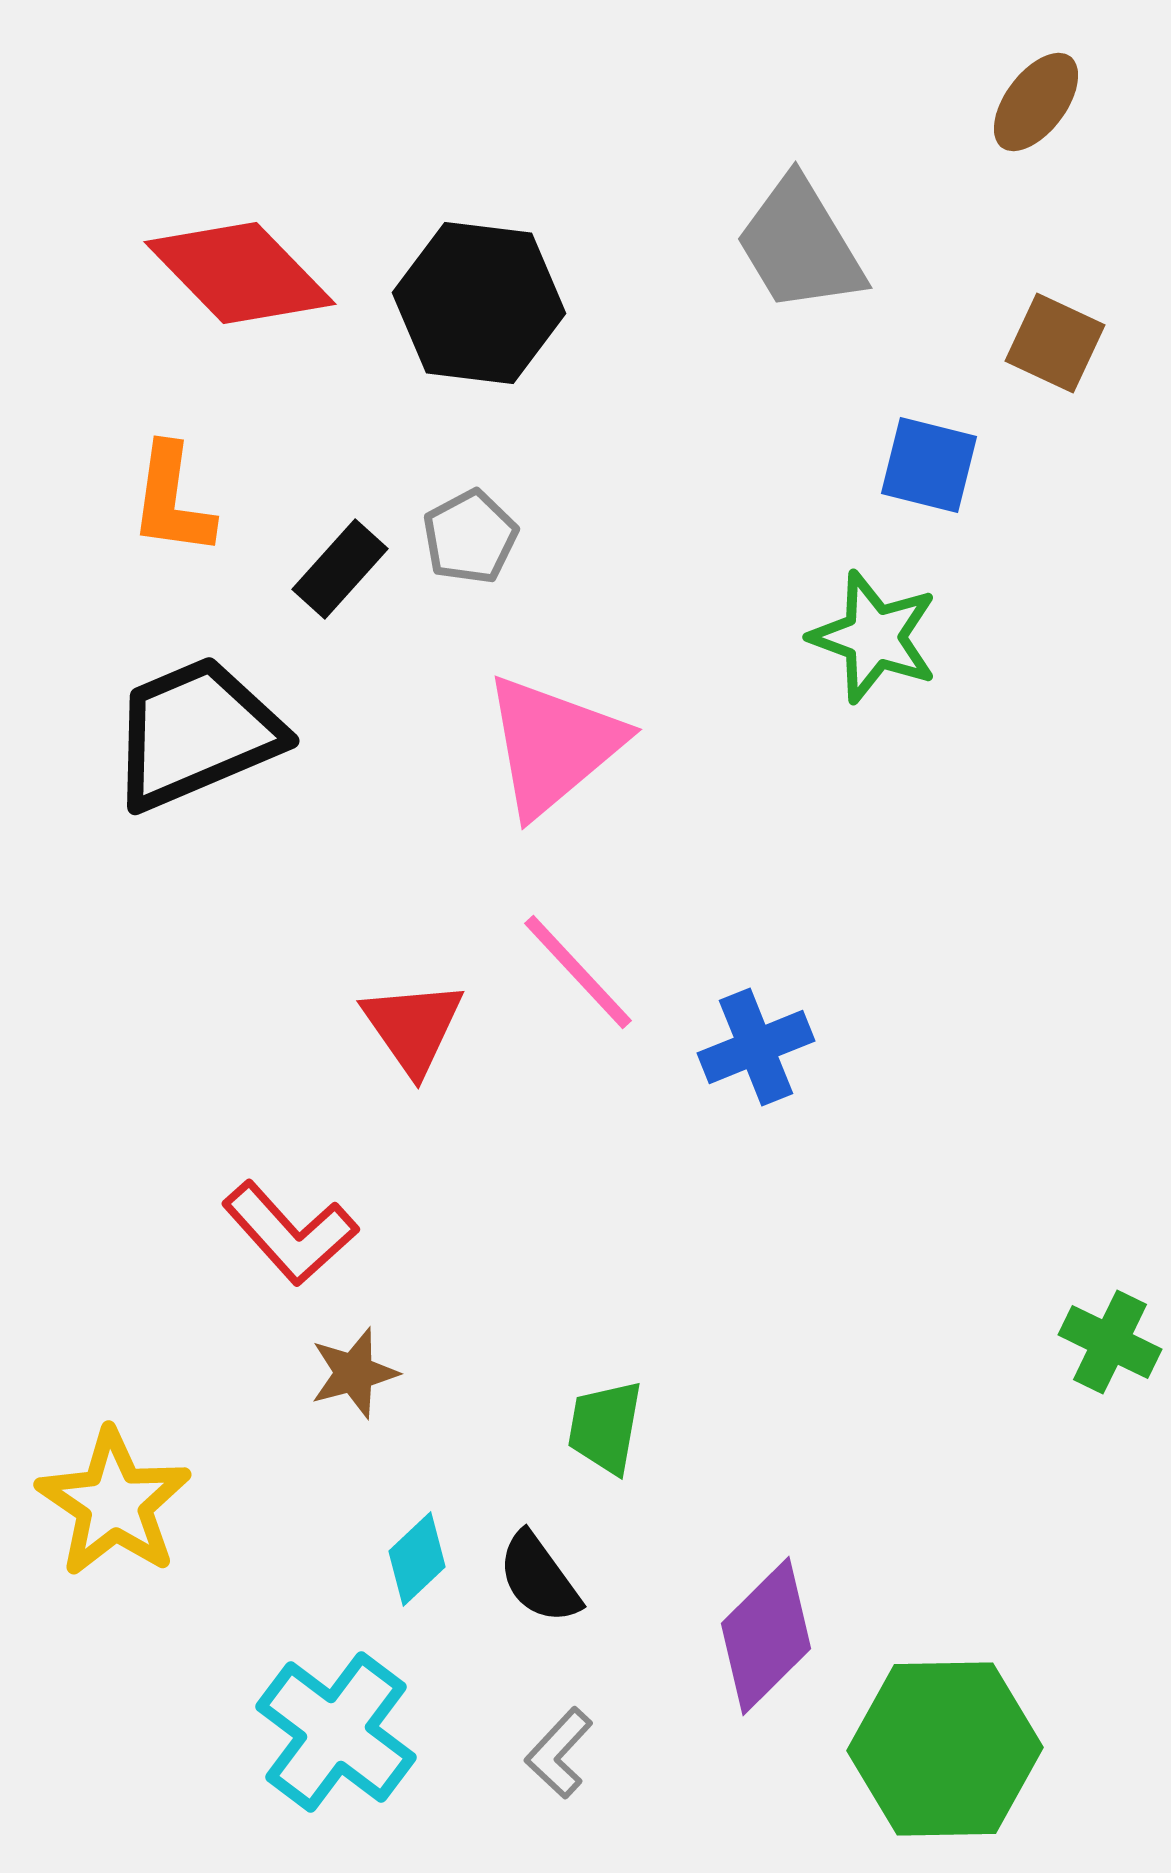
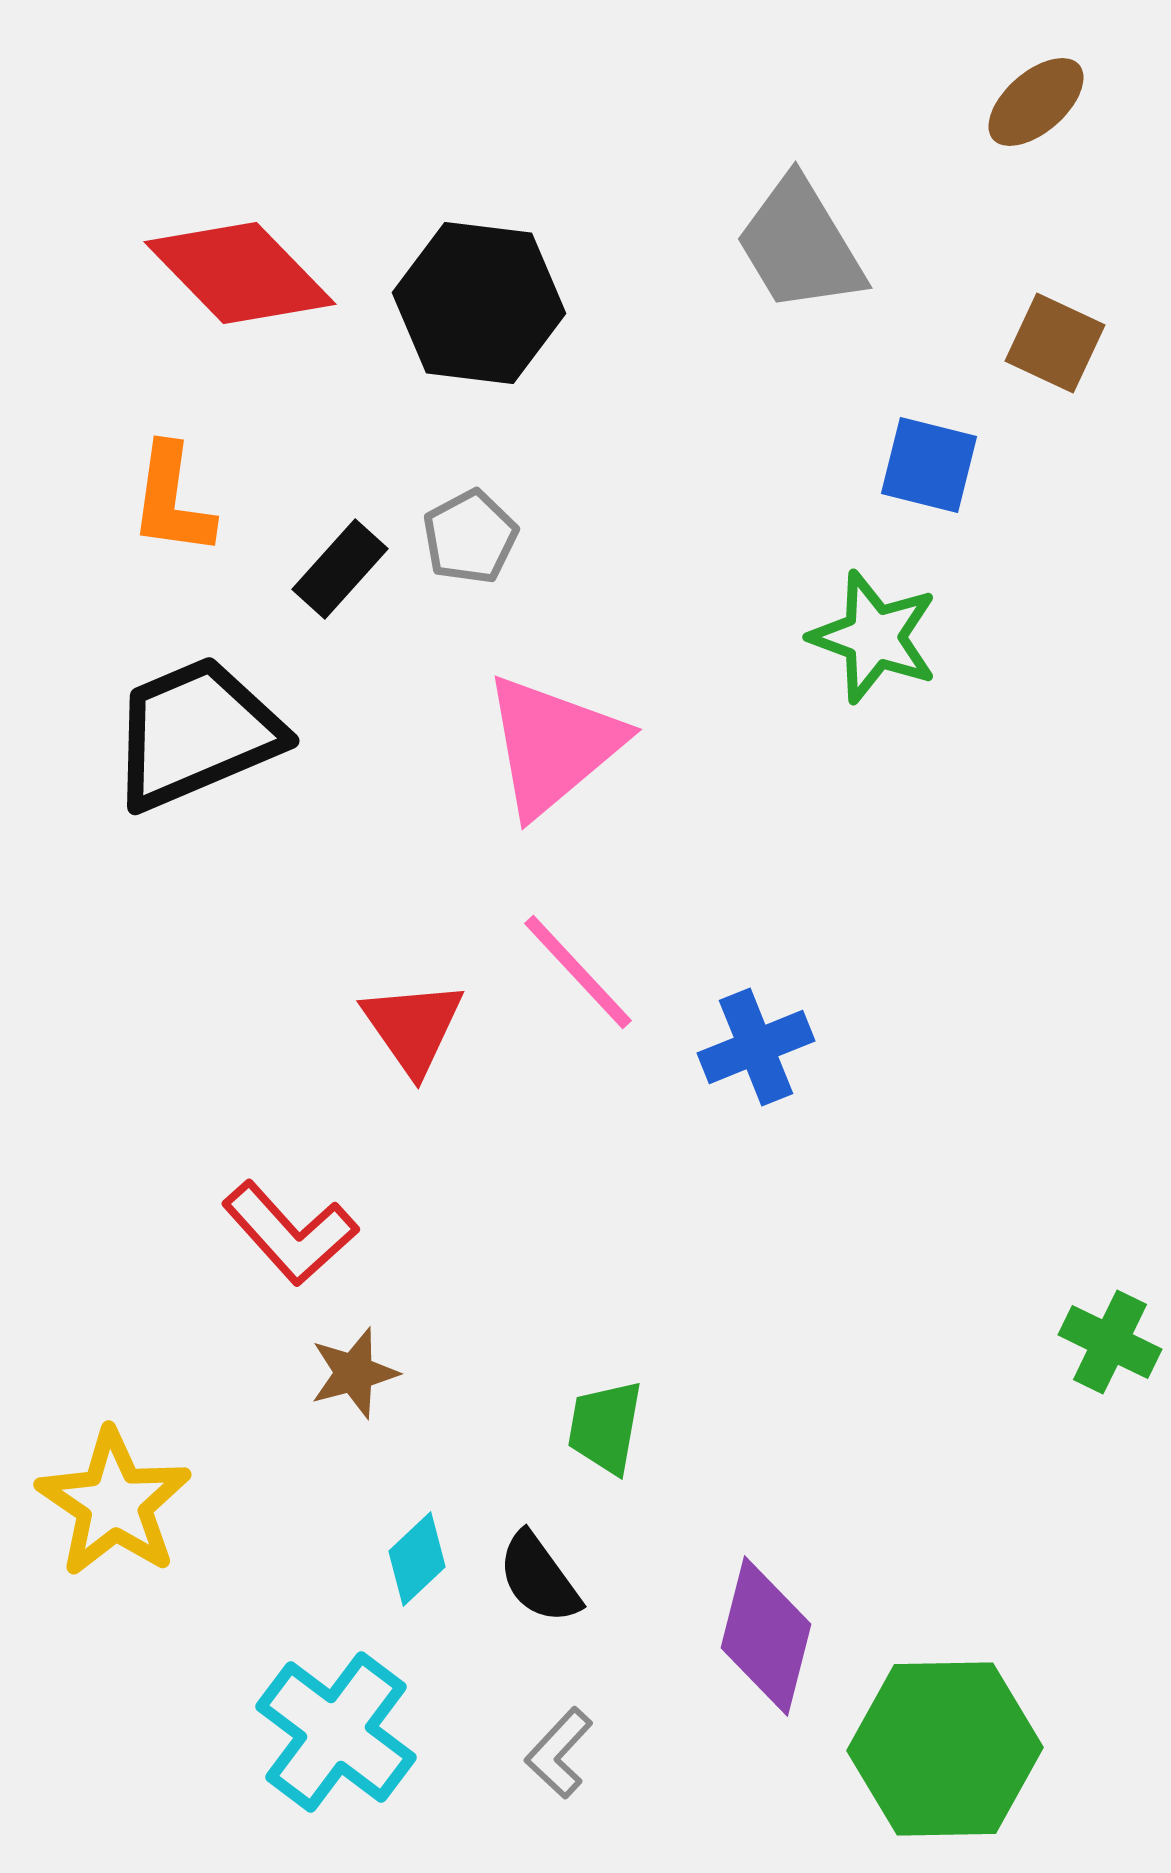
brown ellipse: rotated 12 degrees clockwise
purple diamond: rotated 31 degrees counterclockwise
